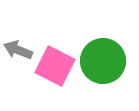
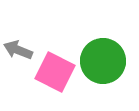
pink square: moved 6 px down
